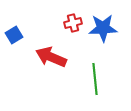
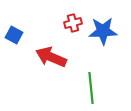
blue star: moved 3 px down
blue square: rotated 30 degrees counterclockwise
green line: moved 4 px left, 9 px down
